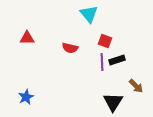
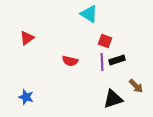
cyan triangle: rotated 18 degrees counterclockwise
red triangle: rotated 35 degrees counterclockwise
red semicircle: moved 13 px down
blue star: rotated 28 degrees counterclockwise
black triangle: moved 3 px up; rotated 40 degrees clockwise
